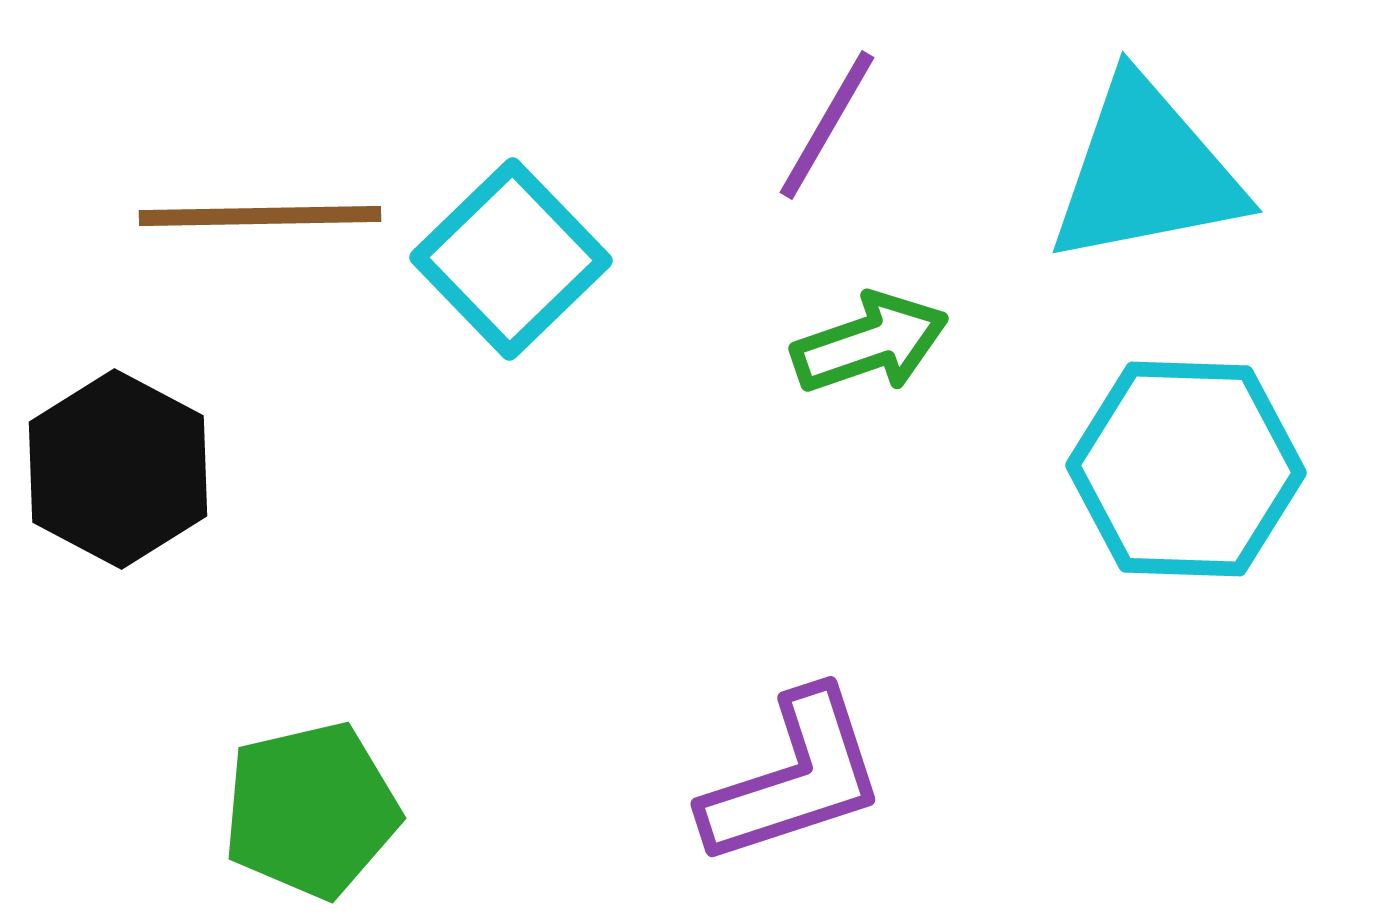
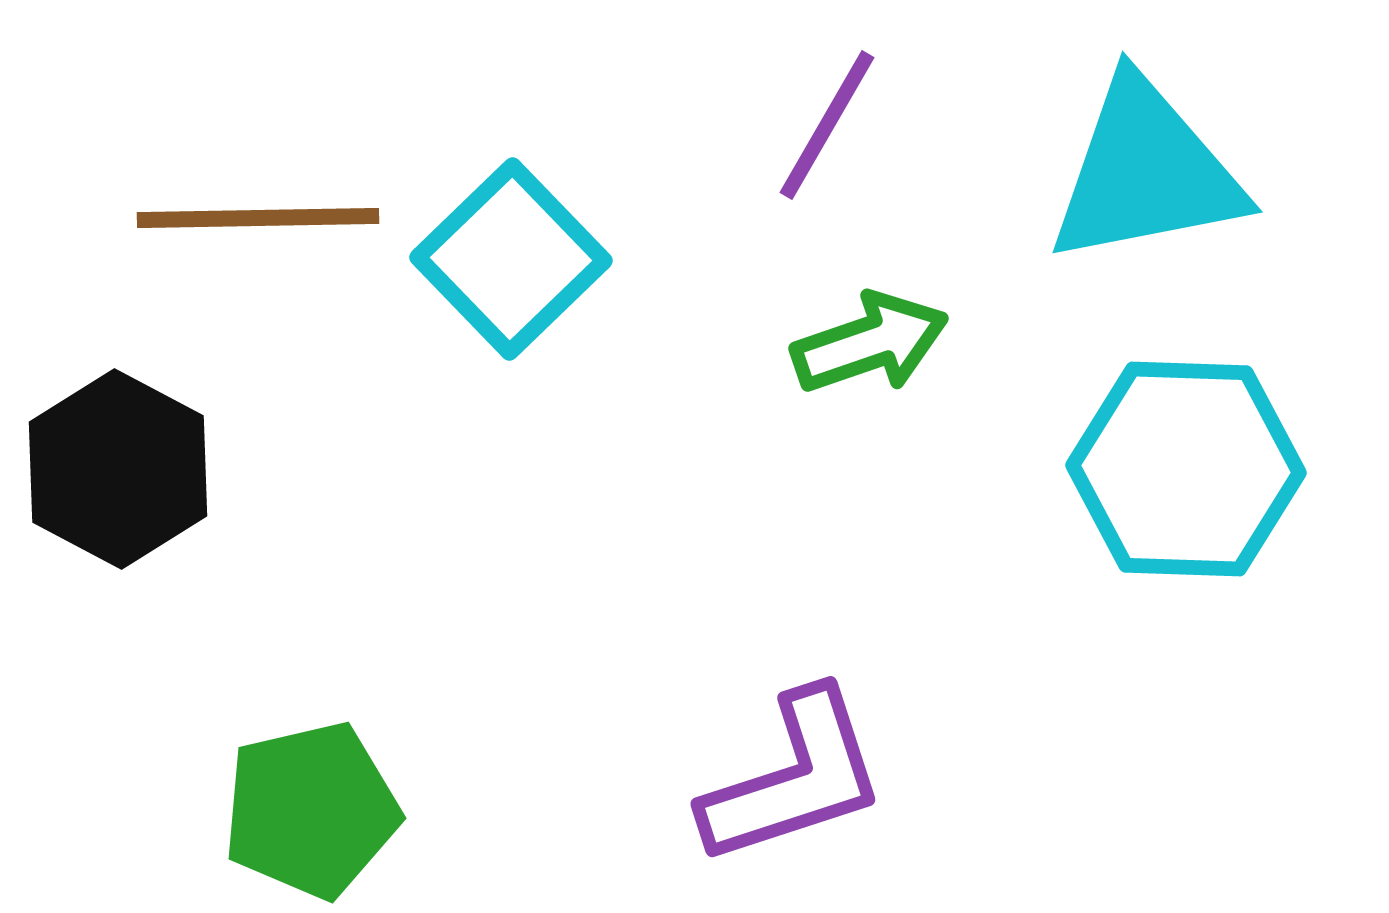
brown line: moved 2 px left, 2 px down
